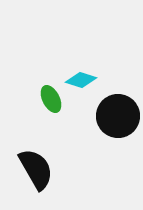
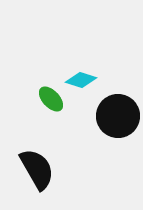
green ellipse: rotated 16 degrees counterclockwise
black semicircle: moved 1 px right
